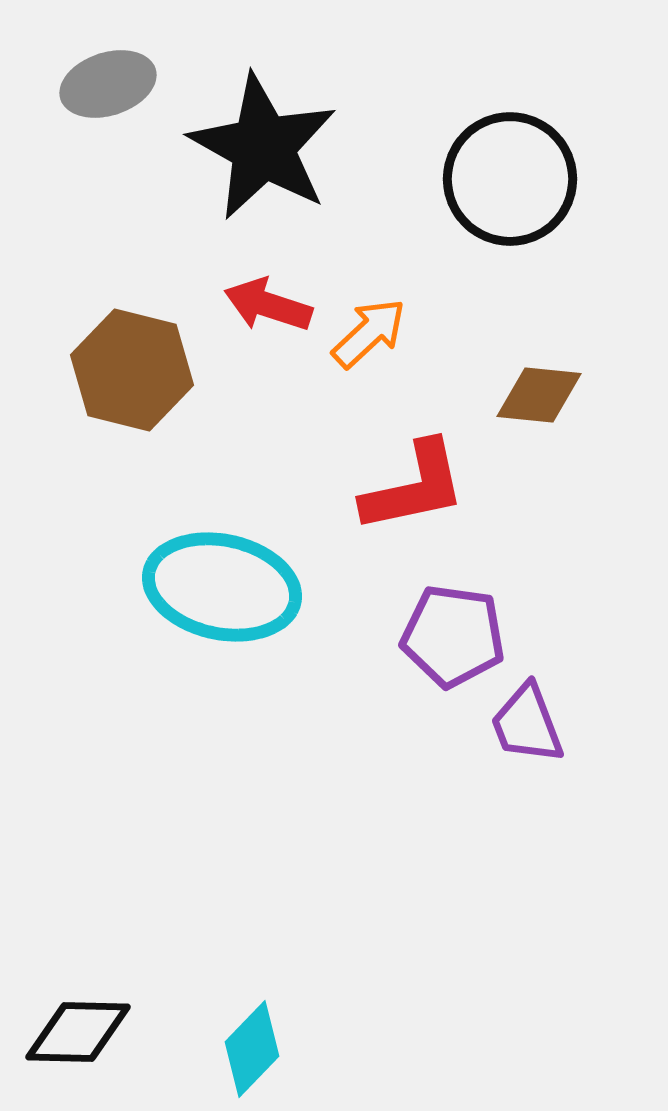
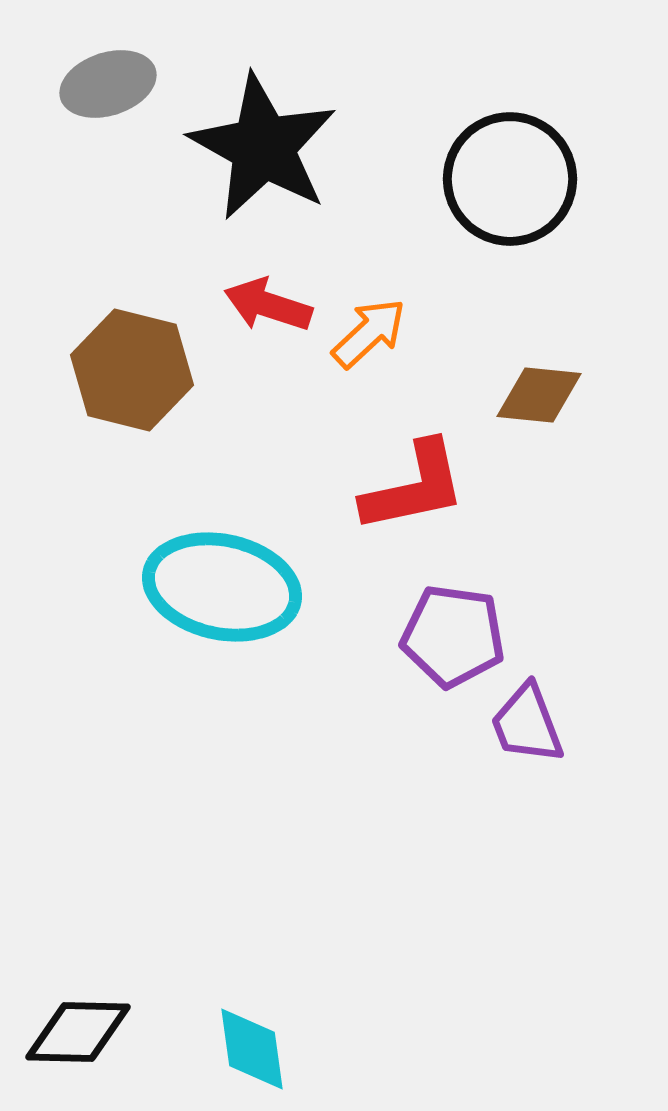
cyan diamond: rotated 52 degrees counterclockwise
